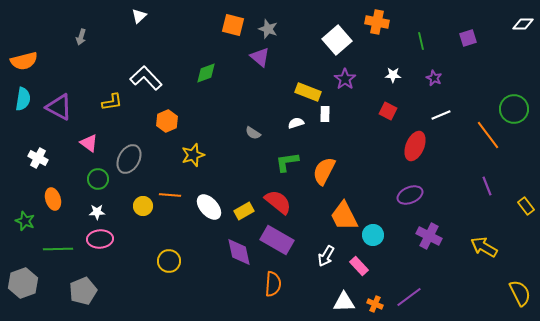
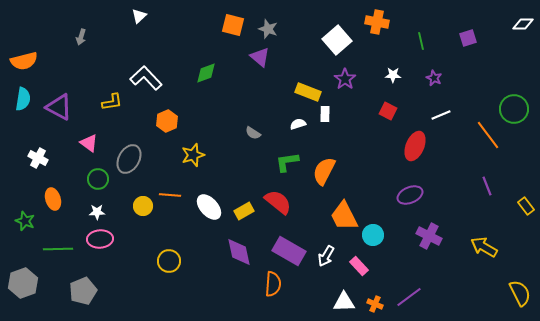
white semicircle at (296, 123): moved 2 px right, 1 px down
purple rectangle at (277, 240): moved 12 px right, 11 px down
